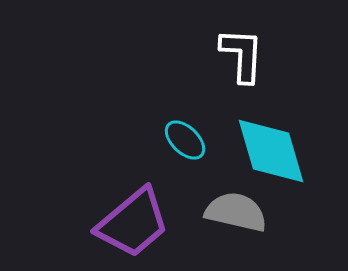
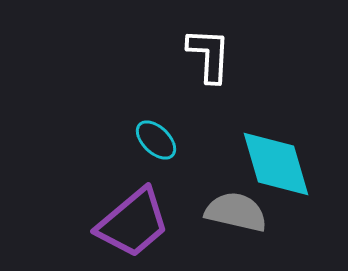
white L-shape: moved 33 px left
cyan ellipse: moved 29 px left
cyan diamond: moved 5 px right, 13 px down
